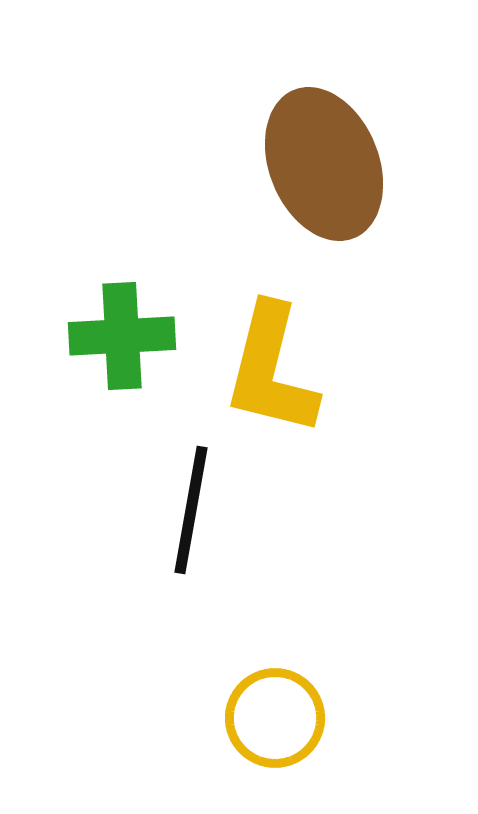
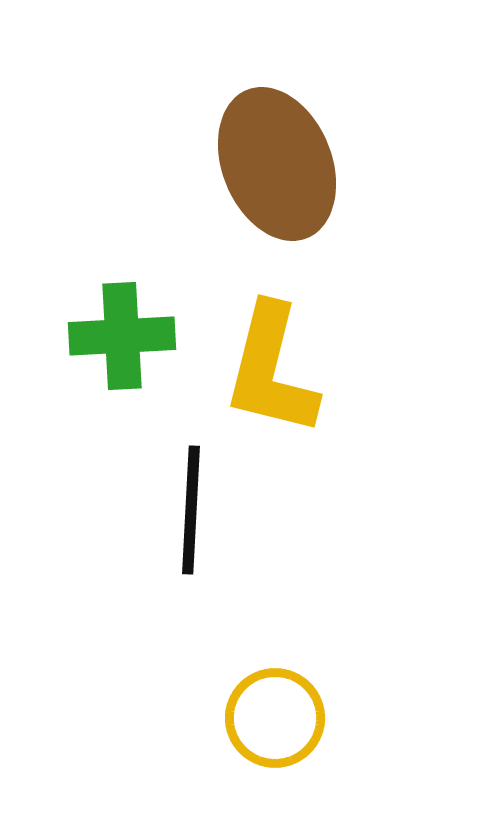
brown ellipse: moved 47 px left
black line: rotated 7 degrees counterclockwise
